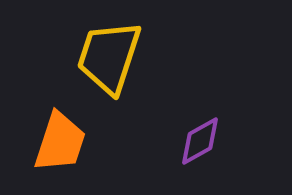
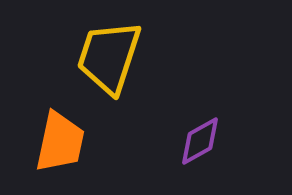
orange trapezoid: rotated 6 degrees counterclockwise
